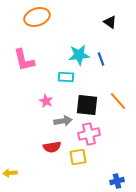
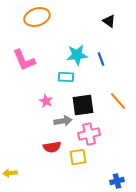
black triangle: moved 1 px left, 1 px up
cyan star: moved 2 px left
pink L-shape: rotated 10 degrees counterclockwise
black square: moved 4 px left; rotated 15 degrees counterclockwise
